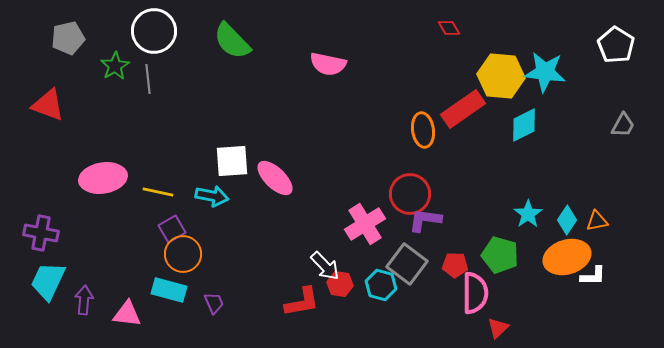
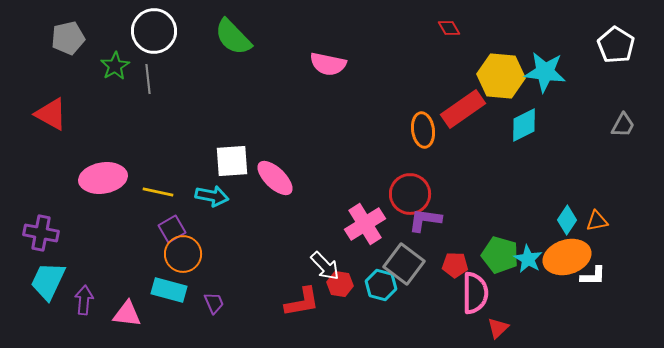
green semicircle at (232, 41): moved 1 px right, 4 px up
red triangle at (48, 105): moved 3 px right, 9 px down; rotated 9 degrees clockwise
cyan star at (528, 214): moved 45 px down; rotated 8 degrees counterclockwise
gray square at (407, 264): moved 3 px left
